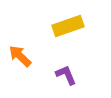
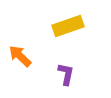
purple L-shape: moved 1 px up; rotated 35 degrees clockwise
